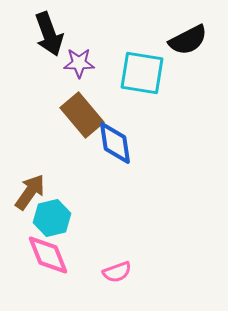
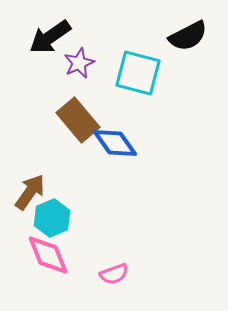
black arrow: moved 1 px right, 3 px down; rotated 75 degrees clockwise
black semicircle: moved 4 px up
purple star: rotated 24 degrees counterclockwise
cyan square: moved 4 px left; rotated 6 degrees clockwise
brown rectangle: moved 4 px left, 5 px down
blue diamond: rotated 27 degrees counterclockwise
cyan hexagon: rotated 9 degrees counterclockwise
pink semicircle: moved 3 px left, 2 px down
